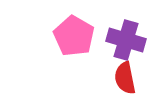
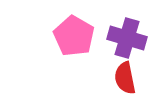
purple cross: moved 1 px right, 2 px up
